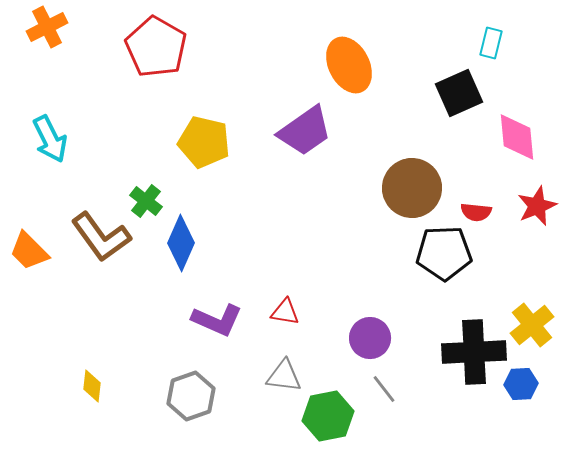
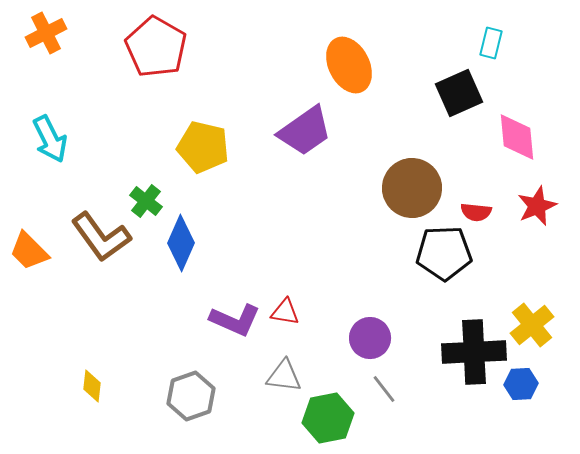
orange cross: moved 1 px left, 6 px down
yellow pentagon: moved 1 px left, 5 px down
purple L-shape: moved 18 px right
green hexagon: moved 2 px down
